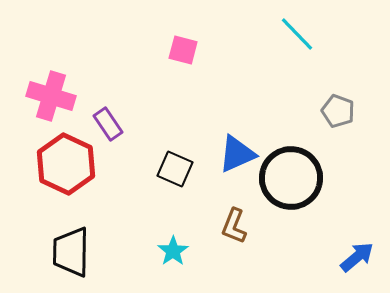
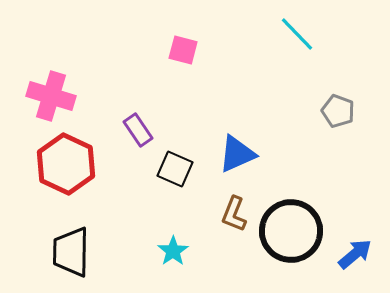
purple rectangle: moved 30 px right, 6 px down
black circle: moved 53 px down
brown L-shape: moved 12 px up
blue arrow: moved 2 px left, 3 px up
